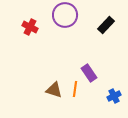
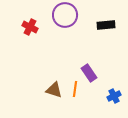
black rectangle: rotated 42 degrees clockwise
